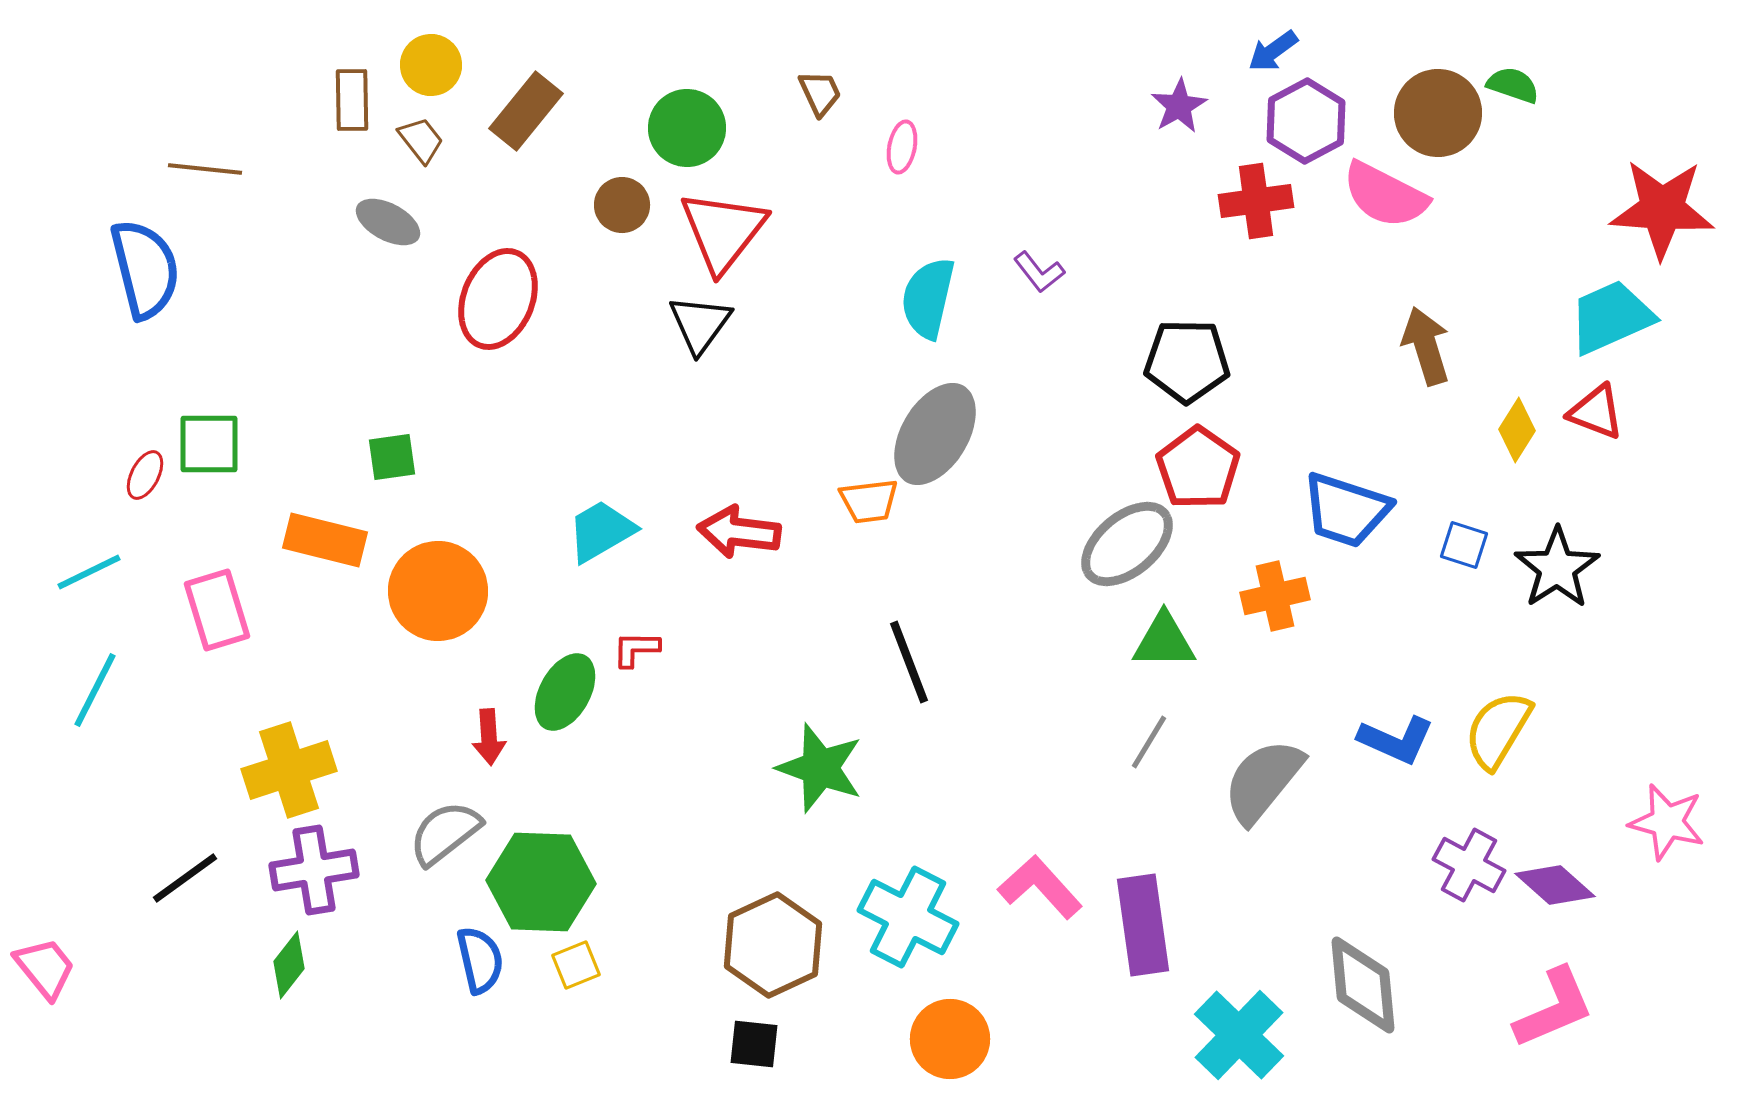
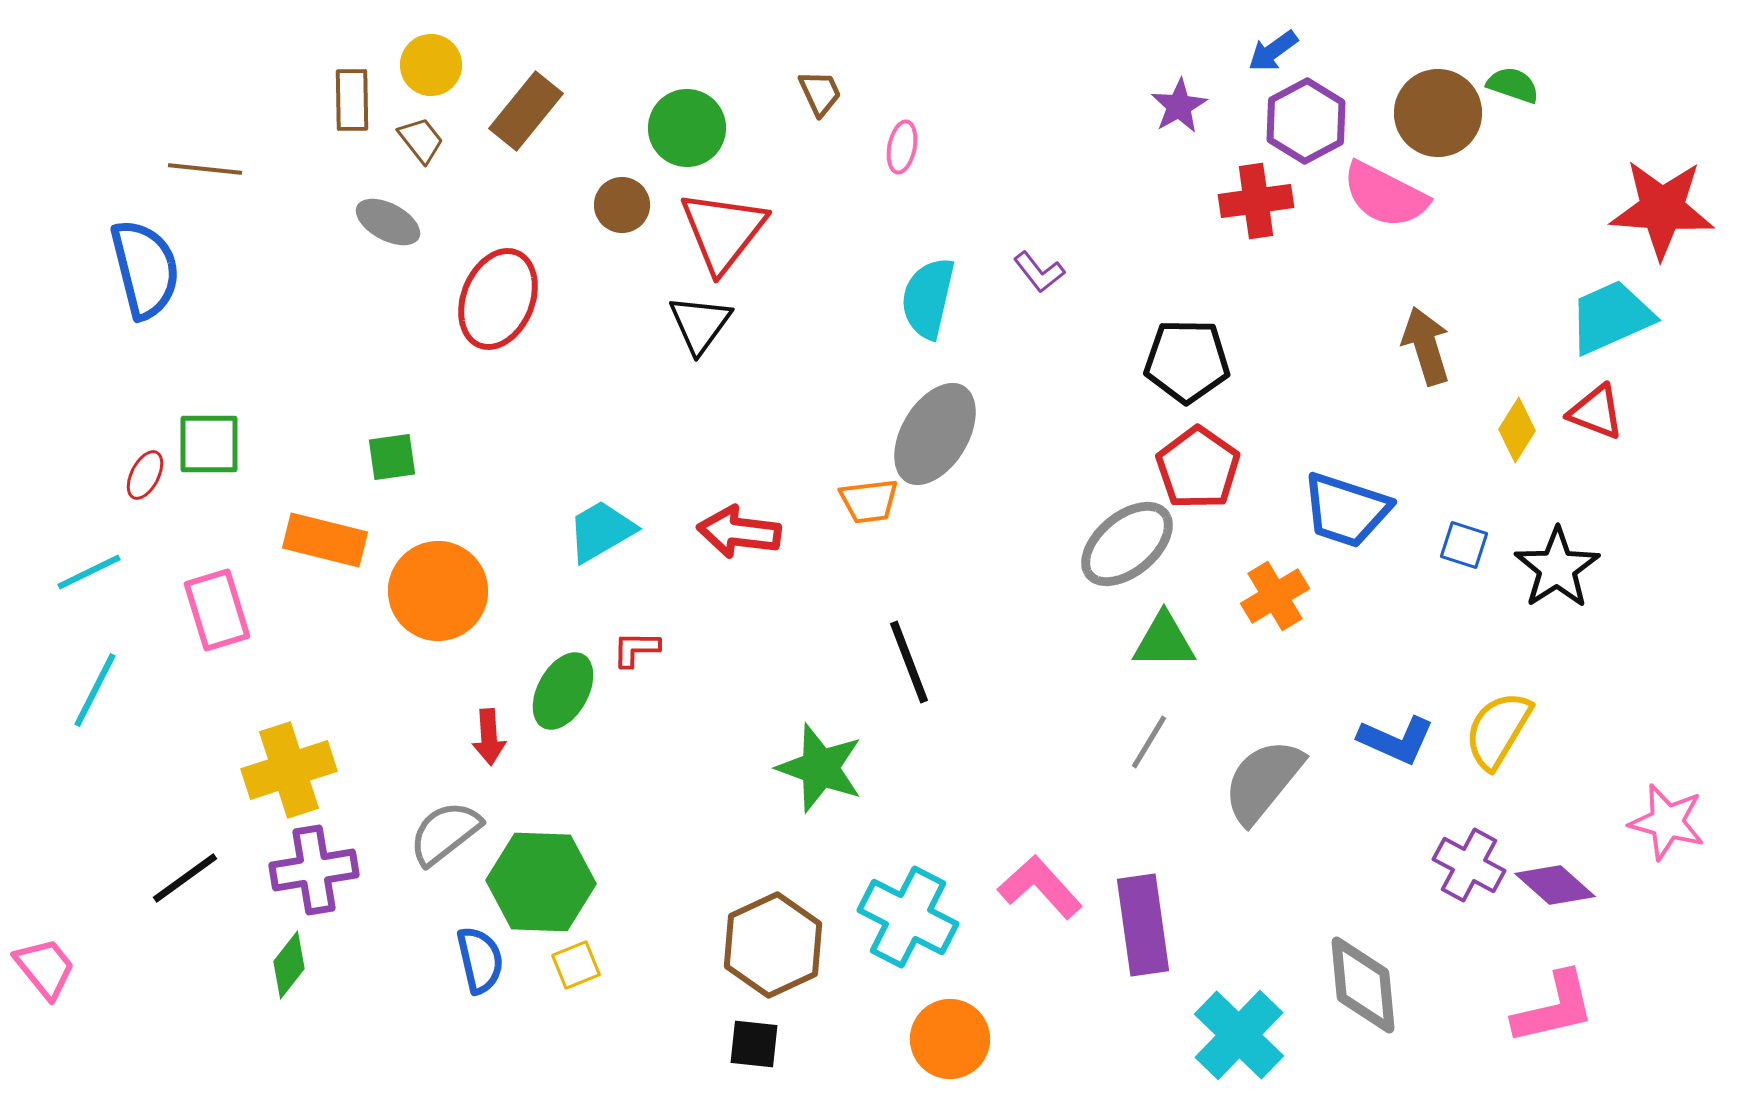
orange cross at (1275, 596): rotated 18 degrees counterclockwise
green ellipse at (565, 692): moved 2 px left, 1 px up
pink L-shape at (1554, 1008): rotated 10 degrees clockwise
